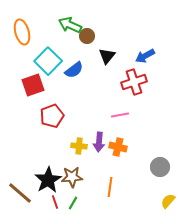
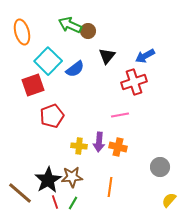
brown circle: moved 1 px right, 5 px up
blue semicircle: moved 1 px right, 1 px up
yellow semicircle: moved 1 px right, 1 px up
